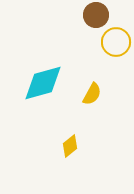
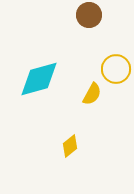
brown circle: moved 7 px left
yellow circle: moved 27 px down
cyan diamond: moved 4 px left, 4 px up
